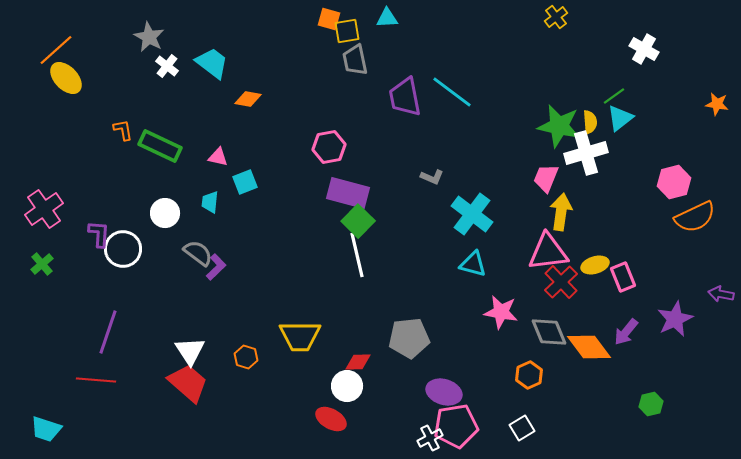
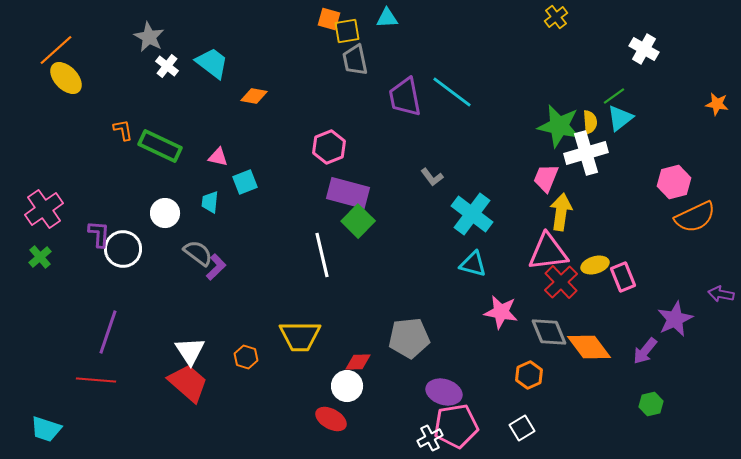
orange diamond at (248, 99): moved 6 px right, 3 px up
pink hexagon at (329, 147): rotated 12 degrees counterclockwise
gray L-shape at (432, 177): rotated 30 degrees clockwise
white line at (357, 255): moved 35 px left
green cross at (42, 264): moved 2 px left, 7 px up
purple arrow at (626, 332): moved 19 px right, 19 px down
